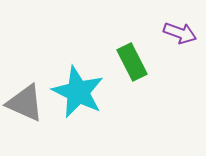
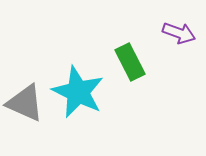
purple arrow: moved 1 px left
green rectangle: moved 2 px left
